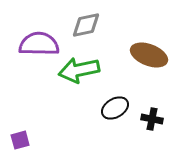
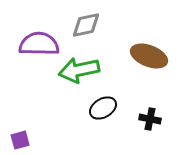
brown ellipse: moved 1 px down
black ellipse: moved 12 px left
black cross: moved 2 px left
